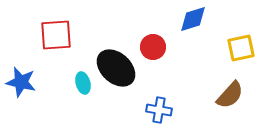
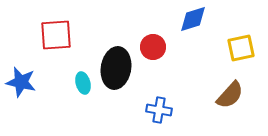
black ellipse: rotated 57 degrees clockwise
